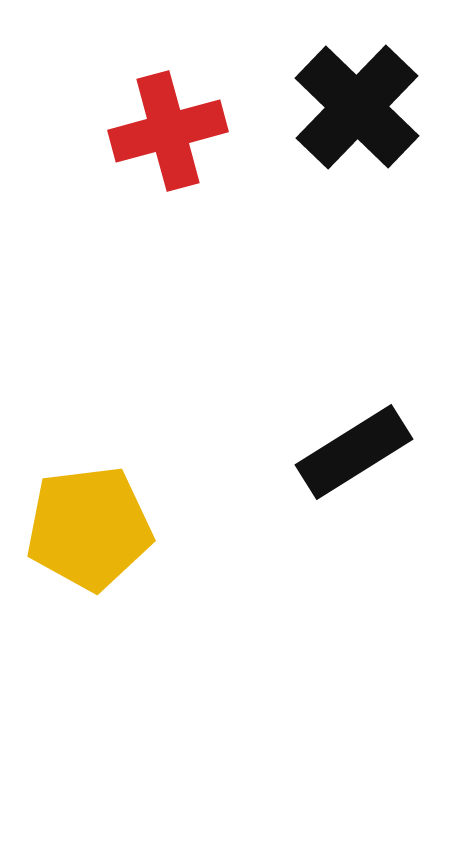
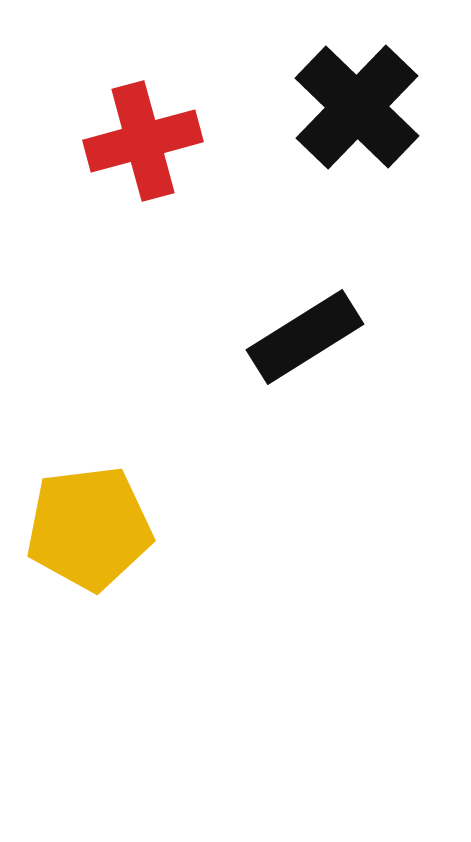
red cross: moved 25 px left, 10 px down
black rectangle: moved 49 px left, 115 px up
